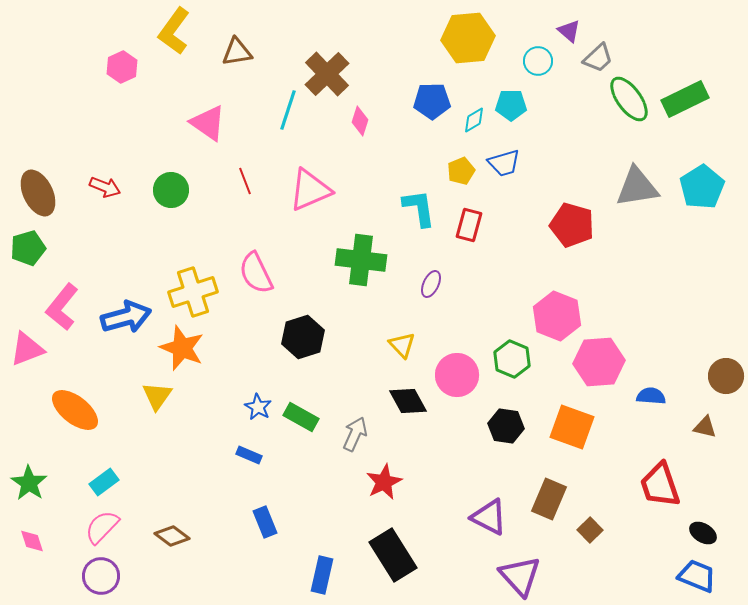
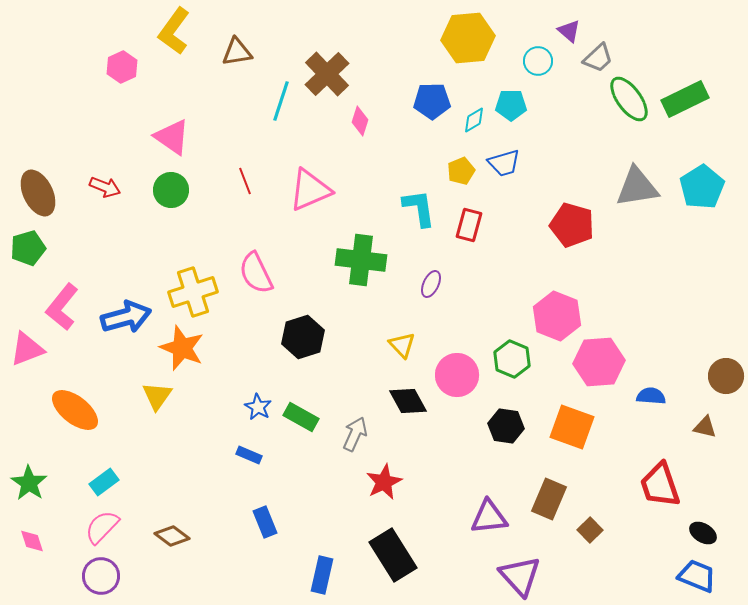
cyan line at (288, 110): moved 7 px left, 9 px up
pink triangle at (208, 123): moved 36 px left, 14 px down
purple triangle at (489, 517): rotated 33 degrees counterclockwise
